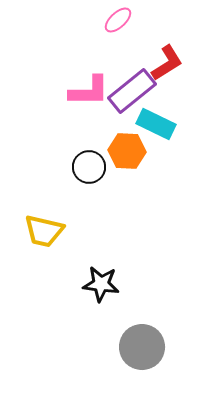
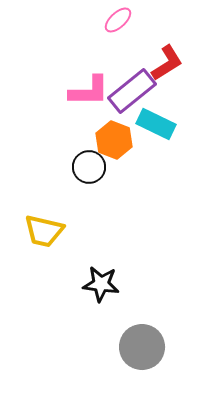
orange hexagon: moved 13 px left, 11 px up; rotated 18 degrees clockwise
